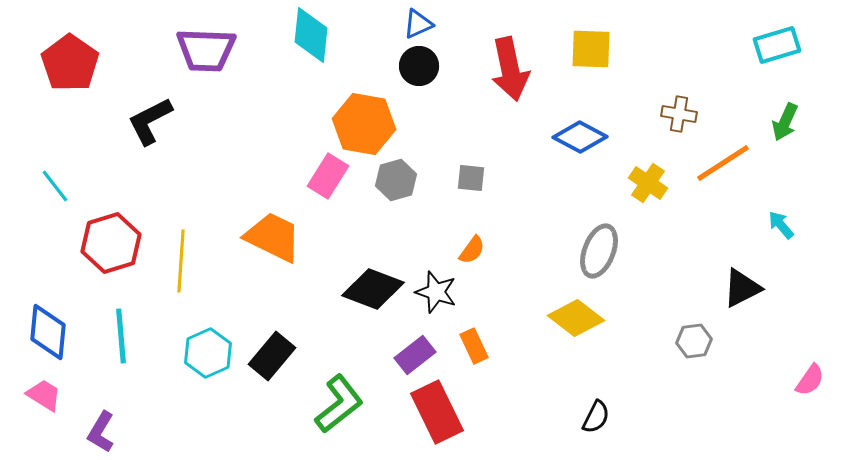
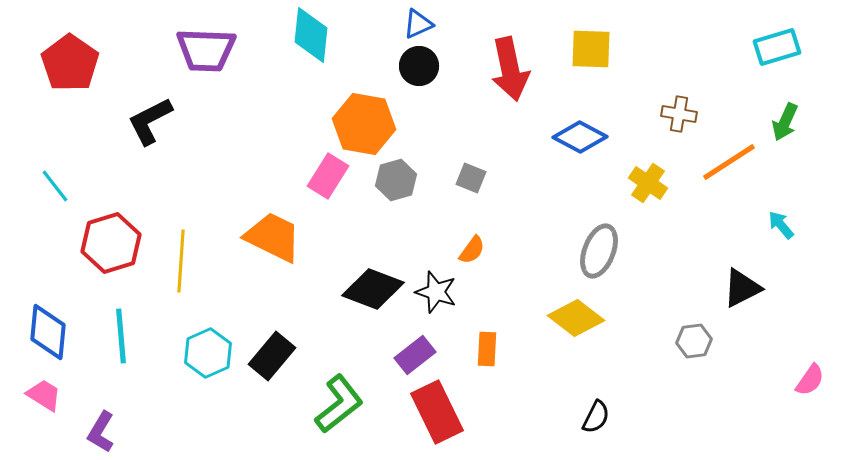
cyan rectangle at (777, 45): moved 2 px down
orange line at (723, 163): moved 6 px right, 1 px up
gray square at (471, 178): rotated 16 degrees clockwise
orange rectangle at (474, 346): moved 13 px right, 3 px down; rotated 28 degrees clockwise
